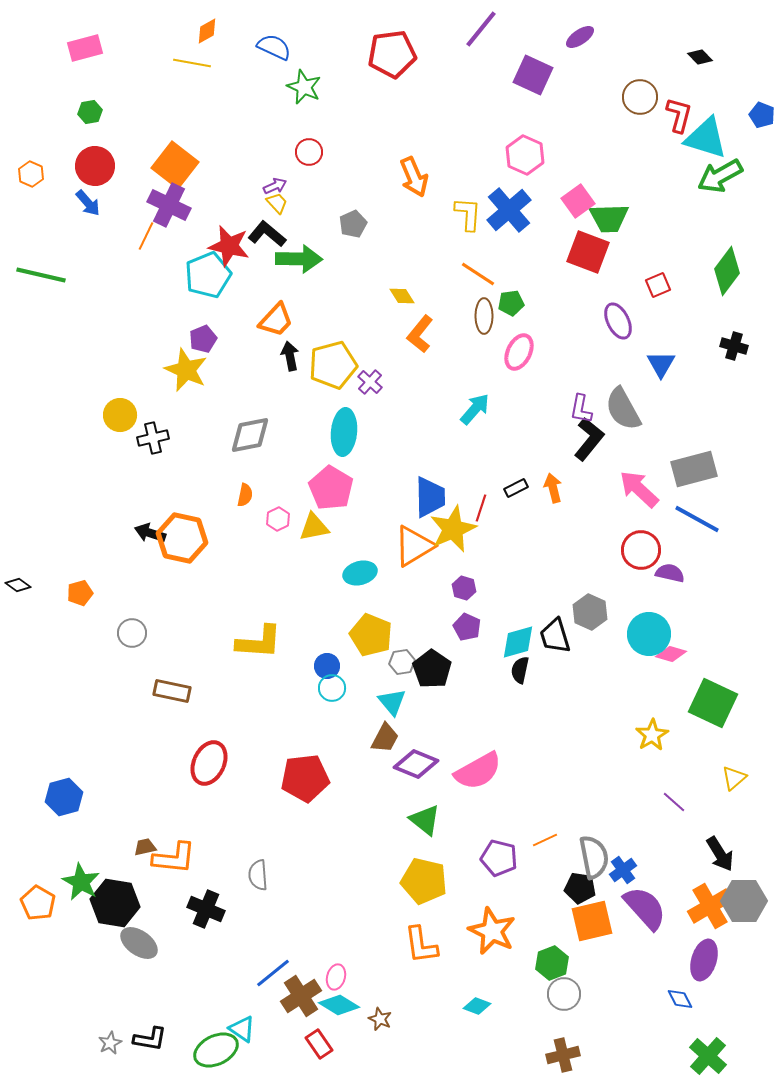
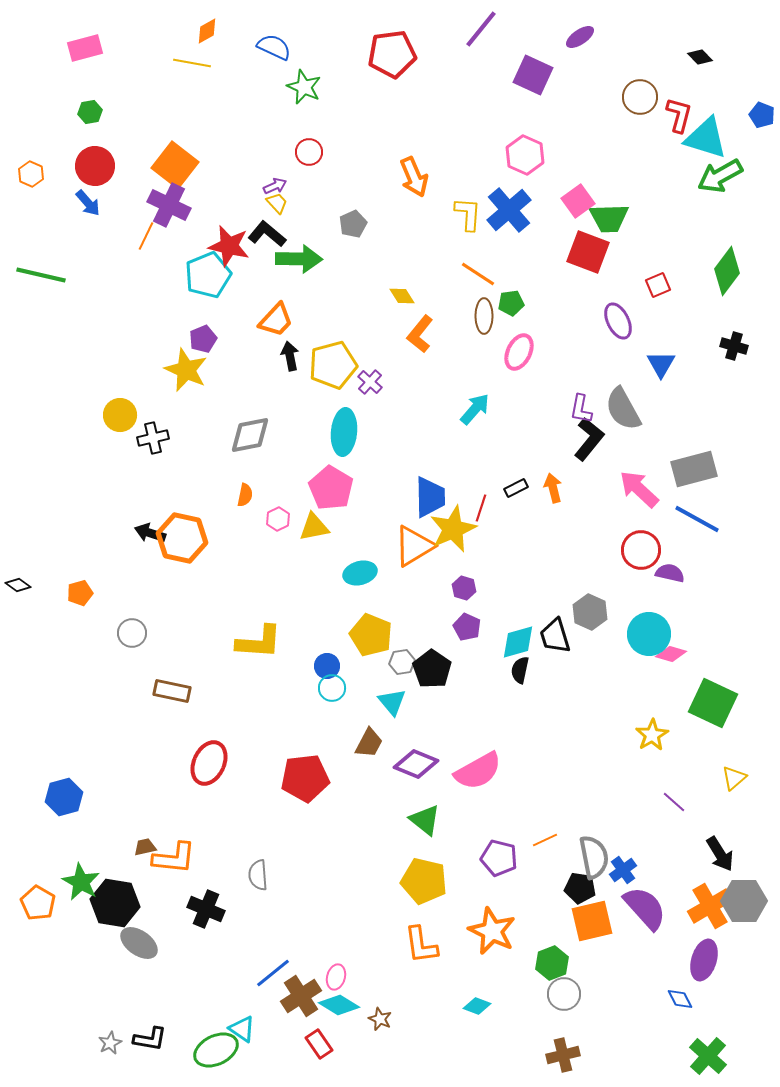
brown trapezoid at (385, 738): moved 16 px left, 5 px down
